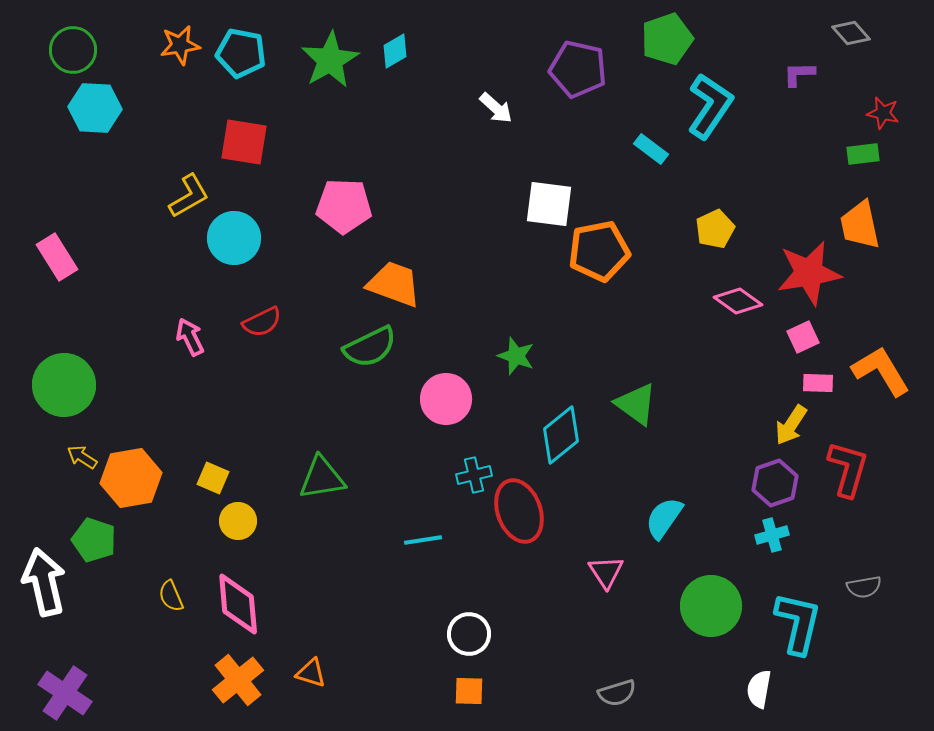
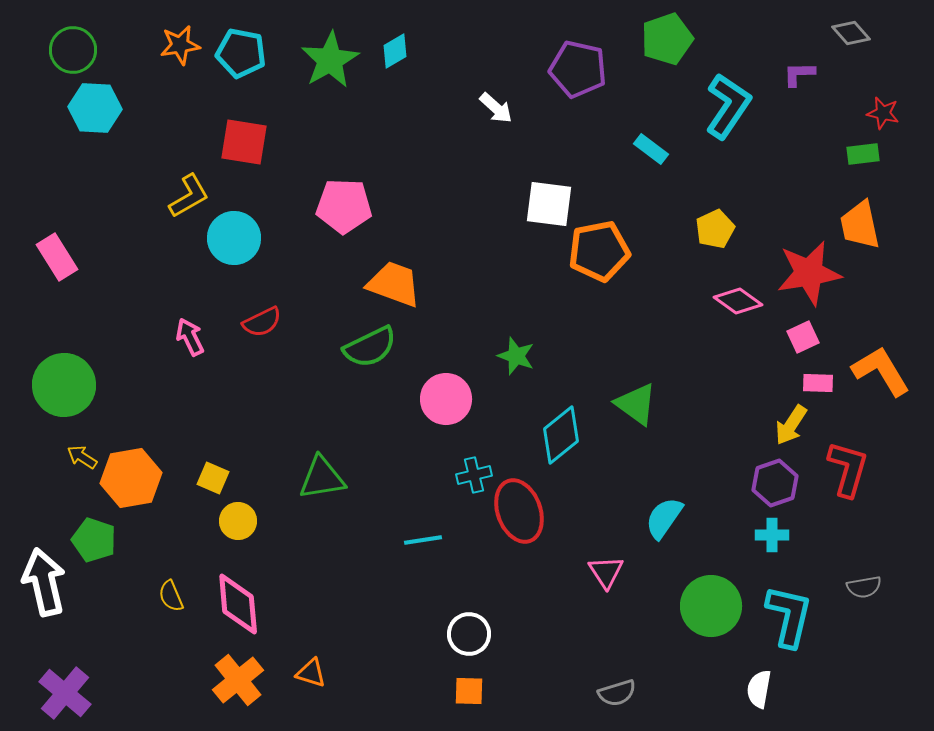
cyan L-shape at (710, 106): moved 18 px right
cyan cross at (772, 535): rotated 16 degrees clockwise
cyan L-shape at (798, 623): moved 9 px left, 7 px up
purple cross at (65, 693): rotated 6 degrees clockwise
